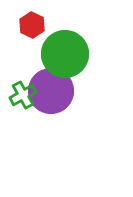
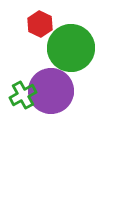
red hexagon: moved 8 px right, 1 px up
green circle: moved 6 px right, 6 px up
